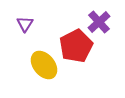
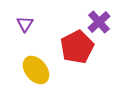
red pentagon: moved 1 px right, 1 px down
yellow ellipse: moved 8 px left, 5 px down
